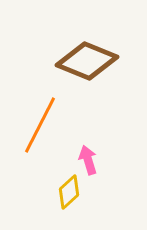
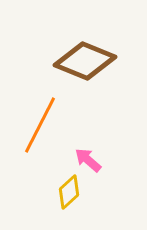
brown diamond: moved 2 px left
pink arrow: rotated 32 degrees counterclockwise
